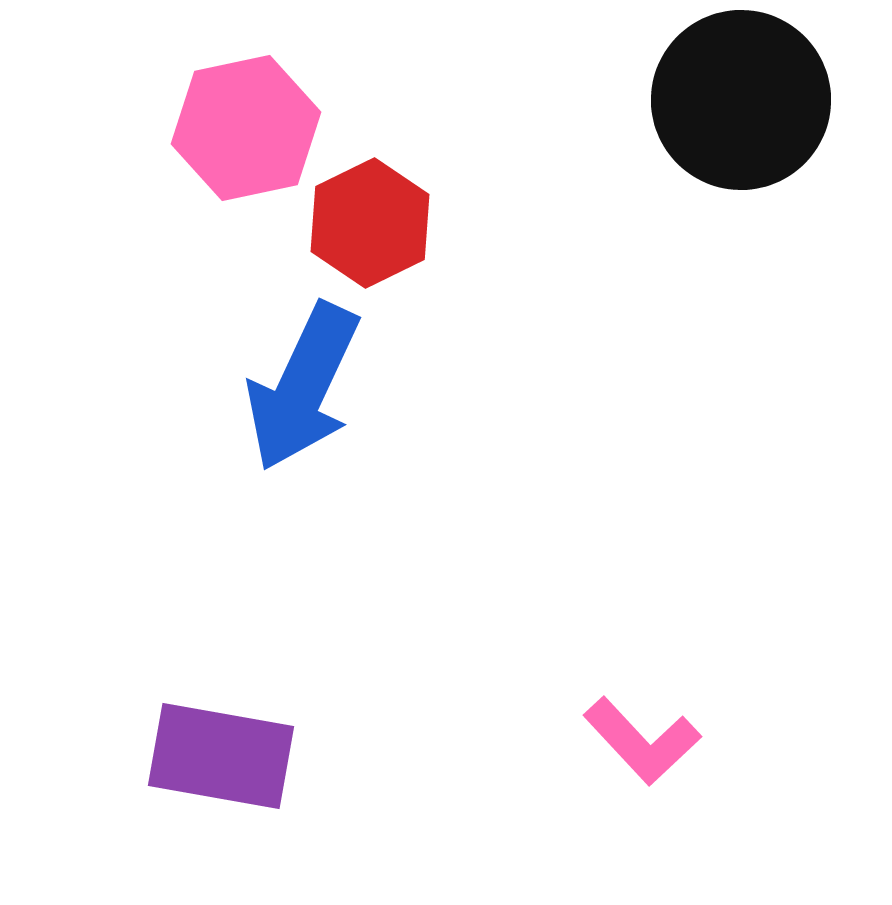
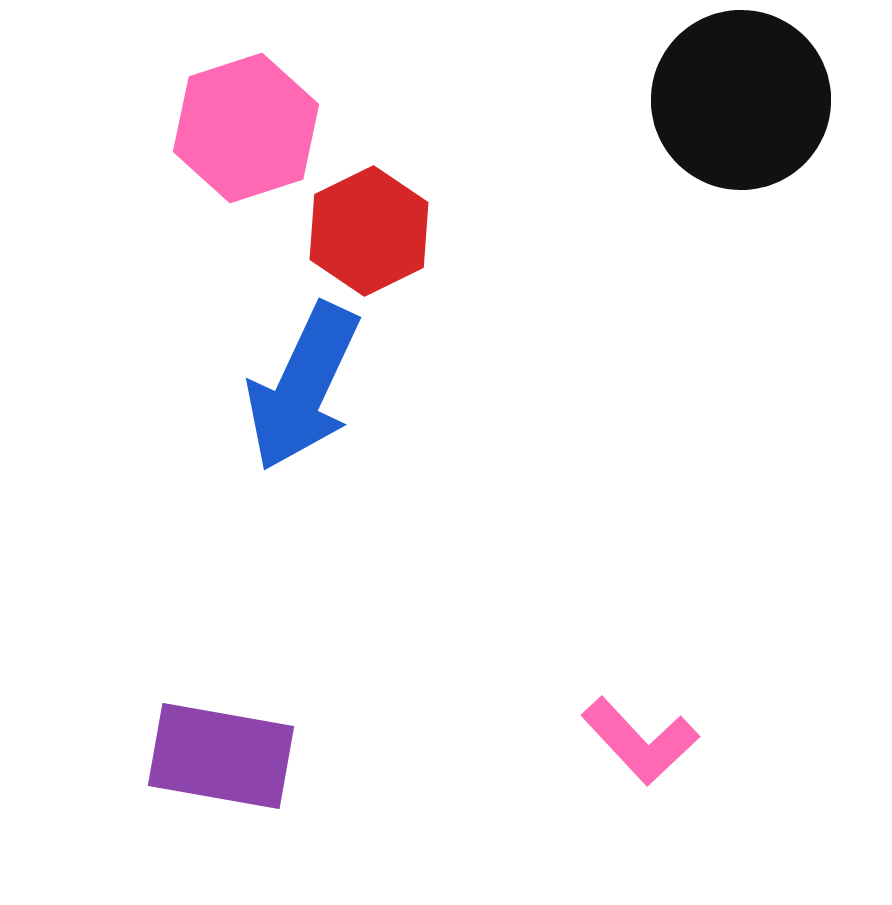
pink hexagon: rotated 6 degrees counterclockwise
red hexagon: moved 1 px left, 8 px down
pink L-shape: moved 2 px left
